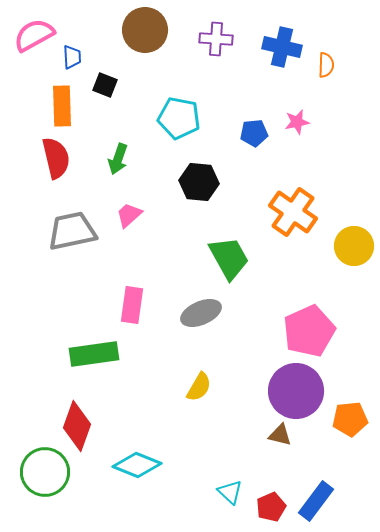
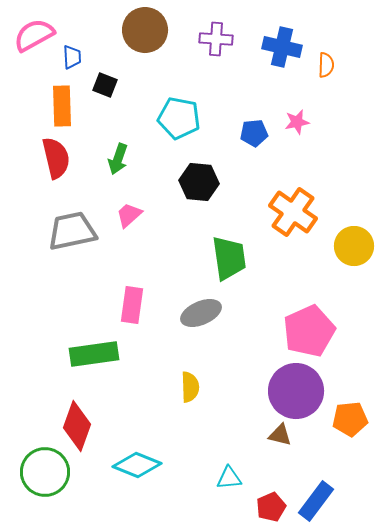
green trapezoid: rotated 21 degrees clockwise
yellow semicircle: moved 9 px left; rotated 32 degrees counterclockwise
cyan triangle: moved 1 px left, 14 px up; rotated 48 degrees counterclockwise
